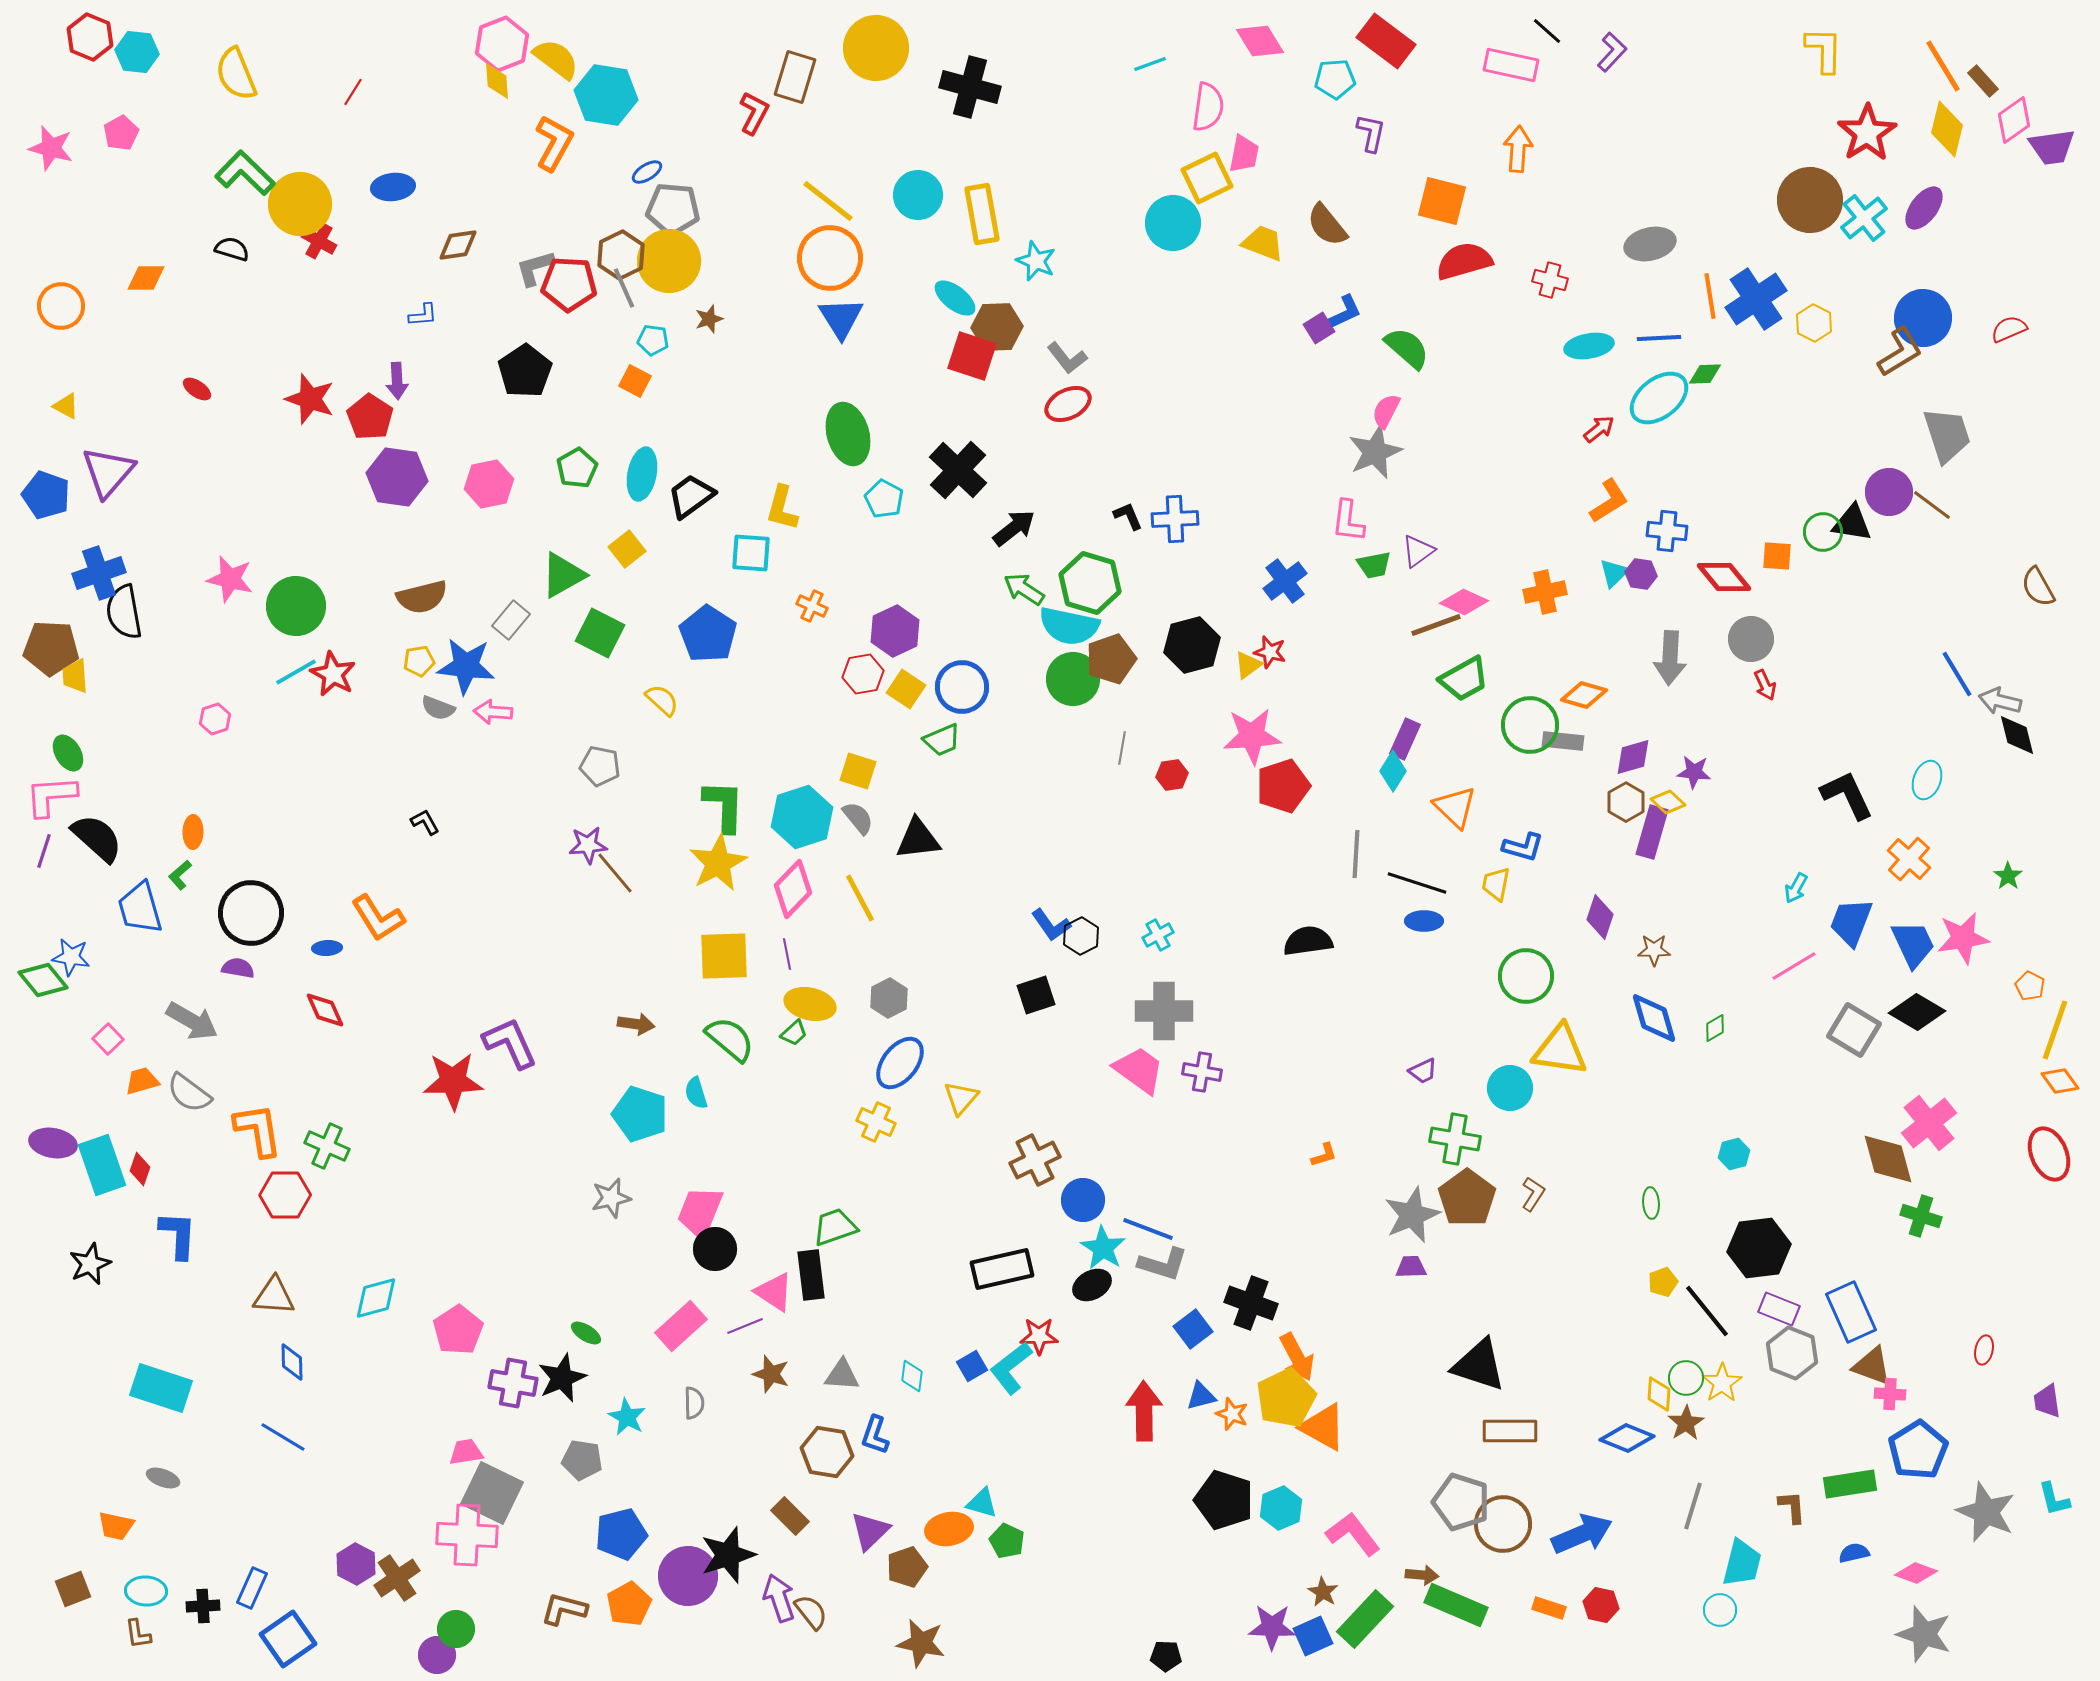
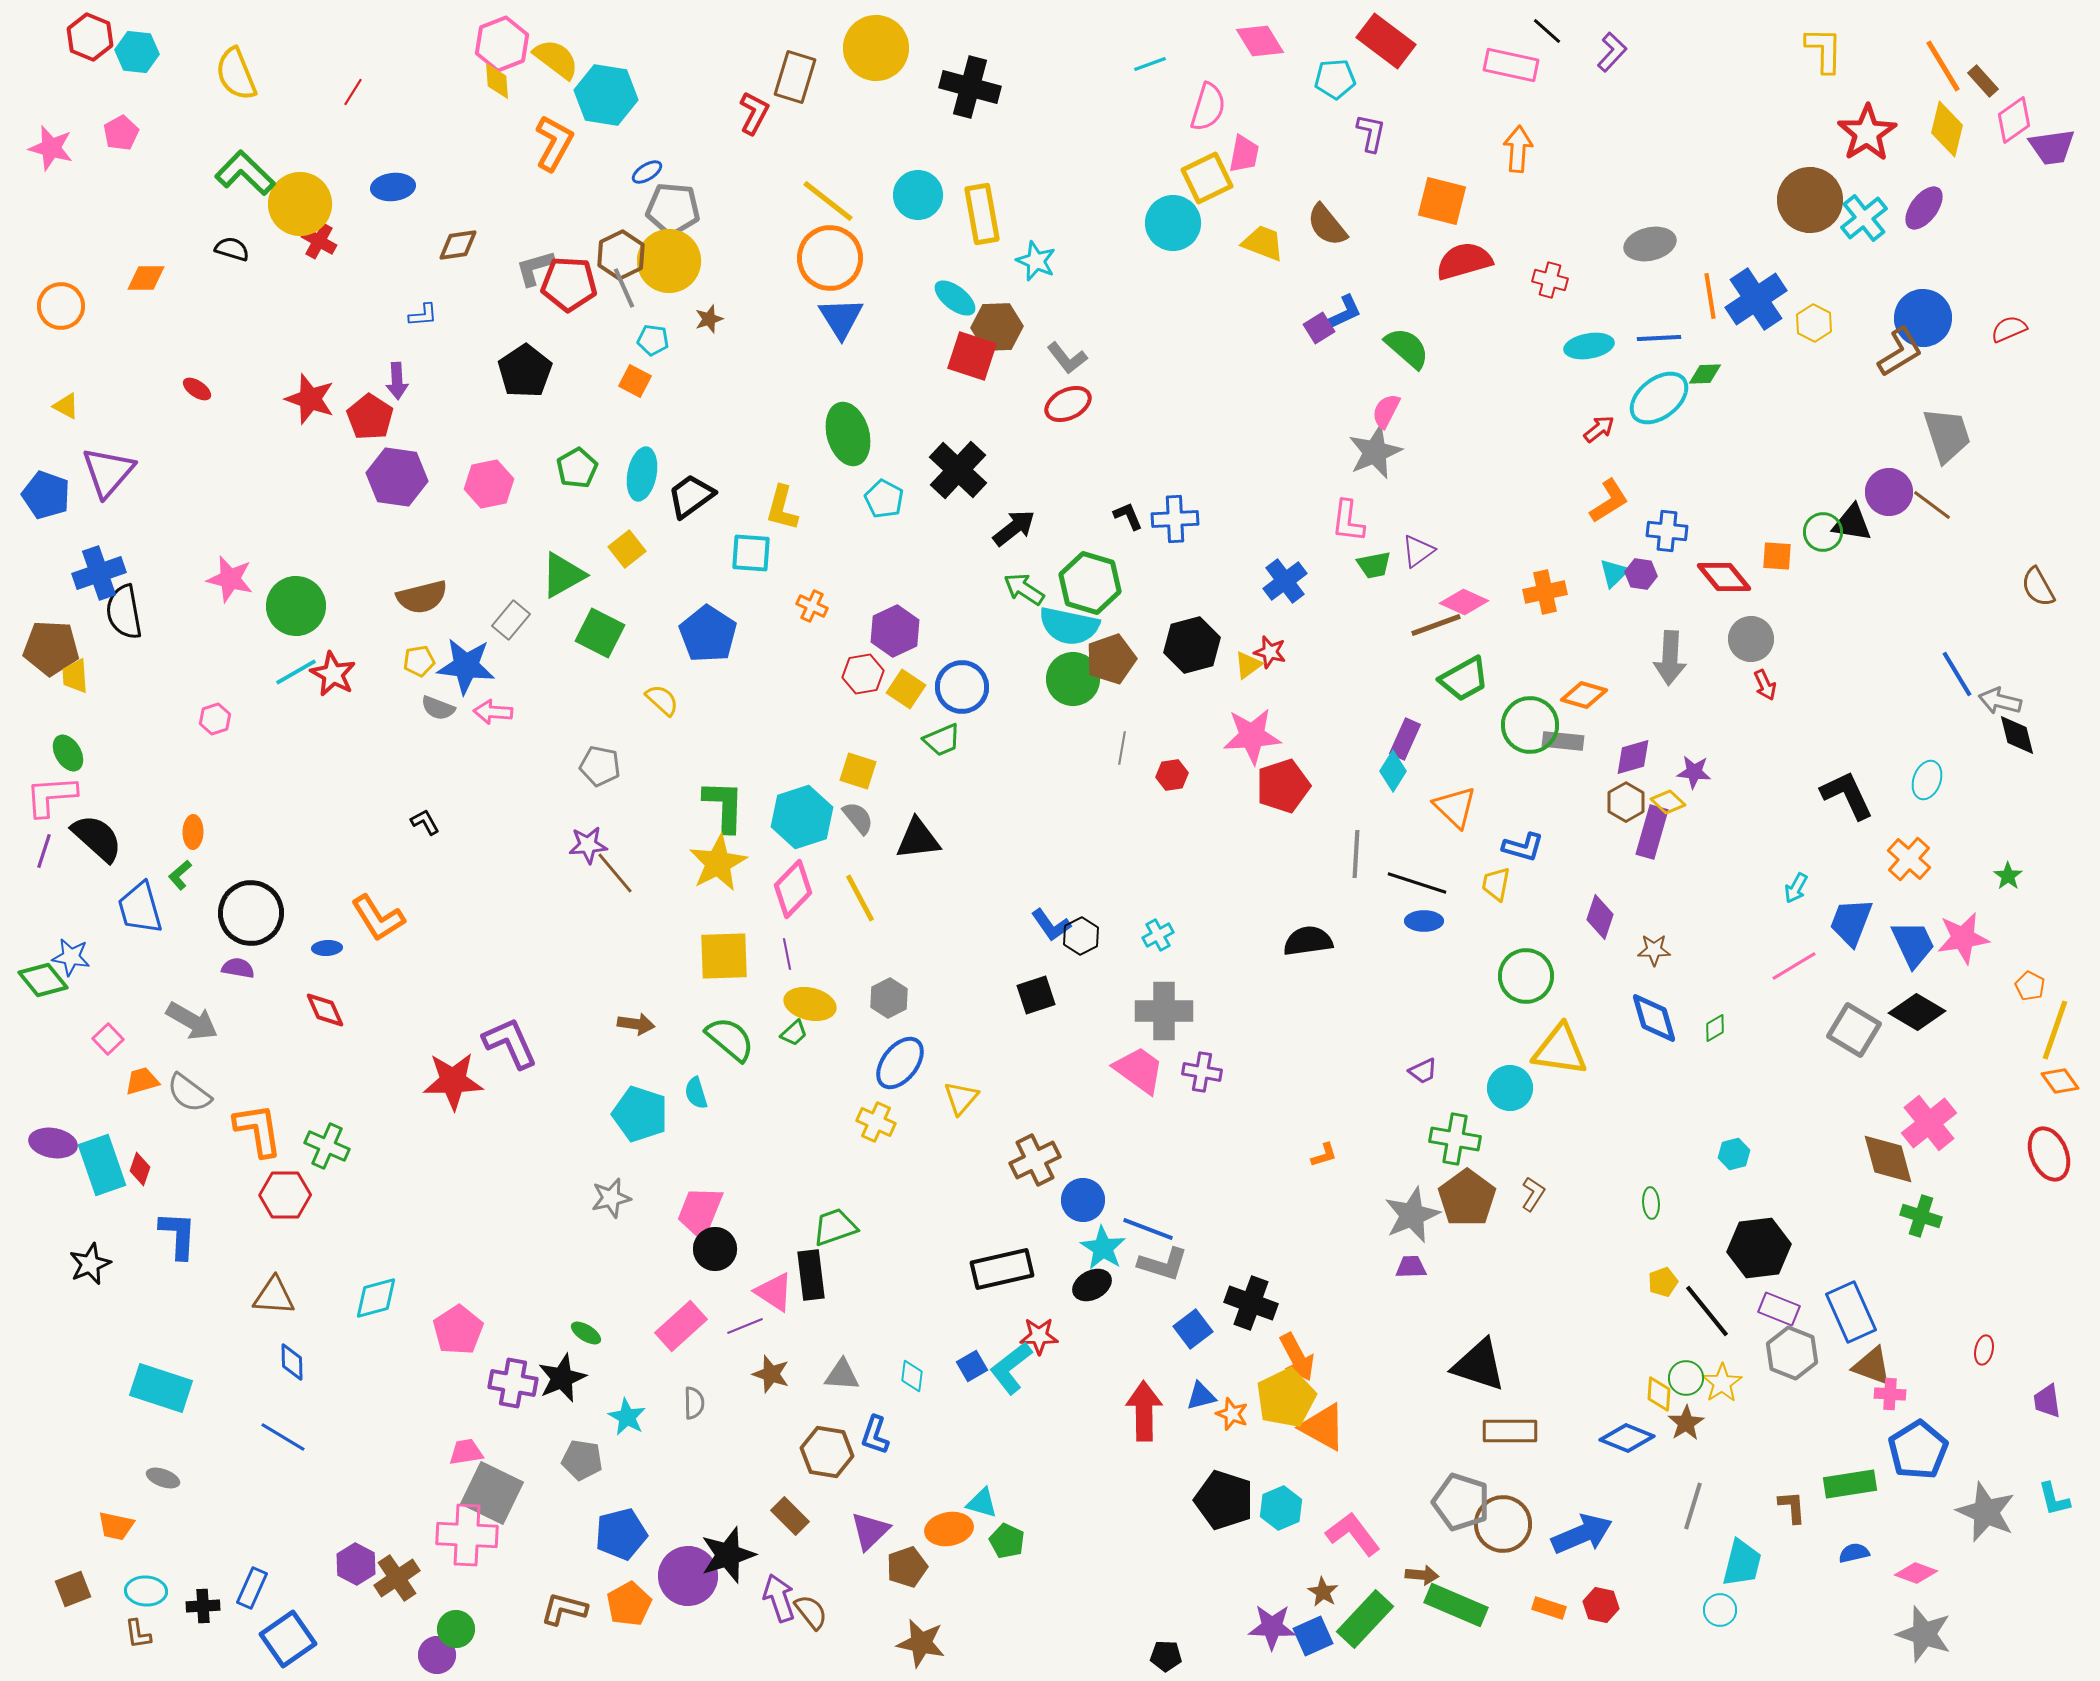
pink semicircle at (1208, 107): rotated 9 degrees clockwise
